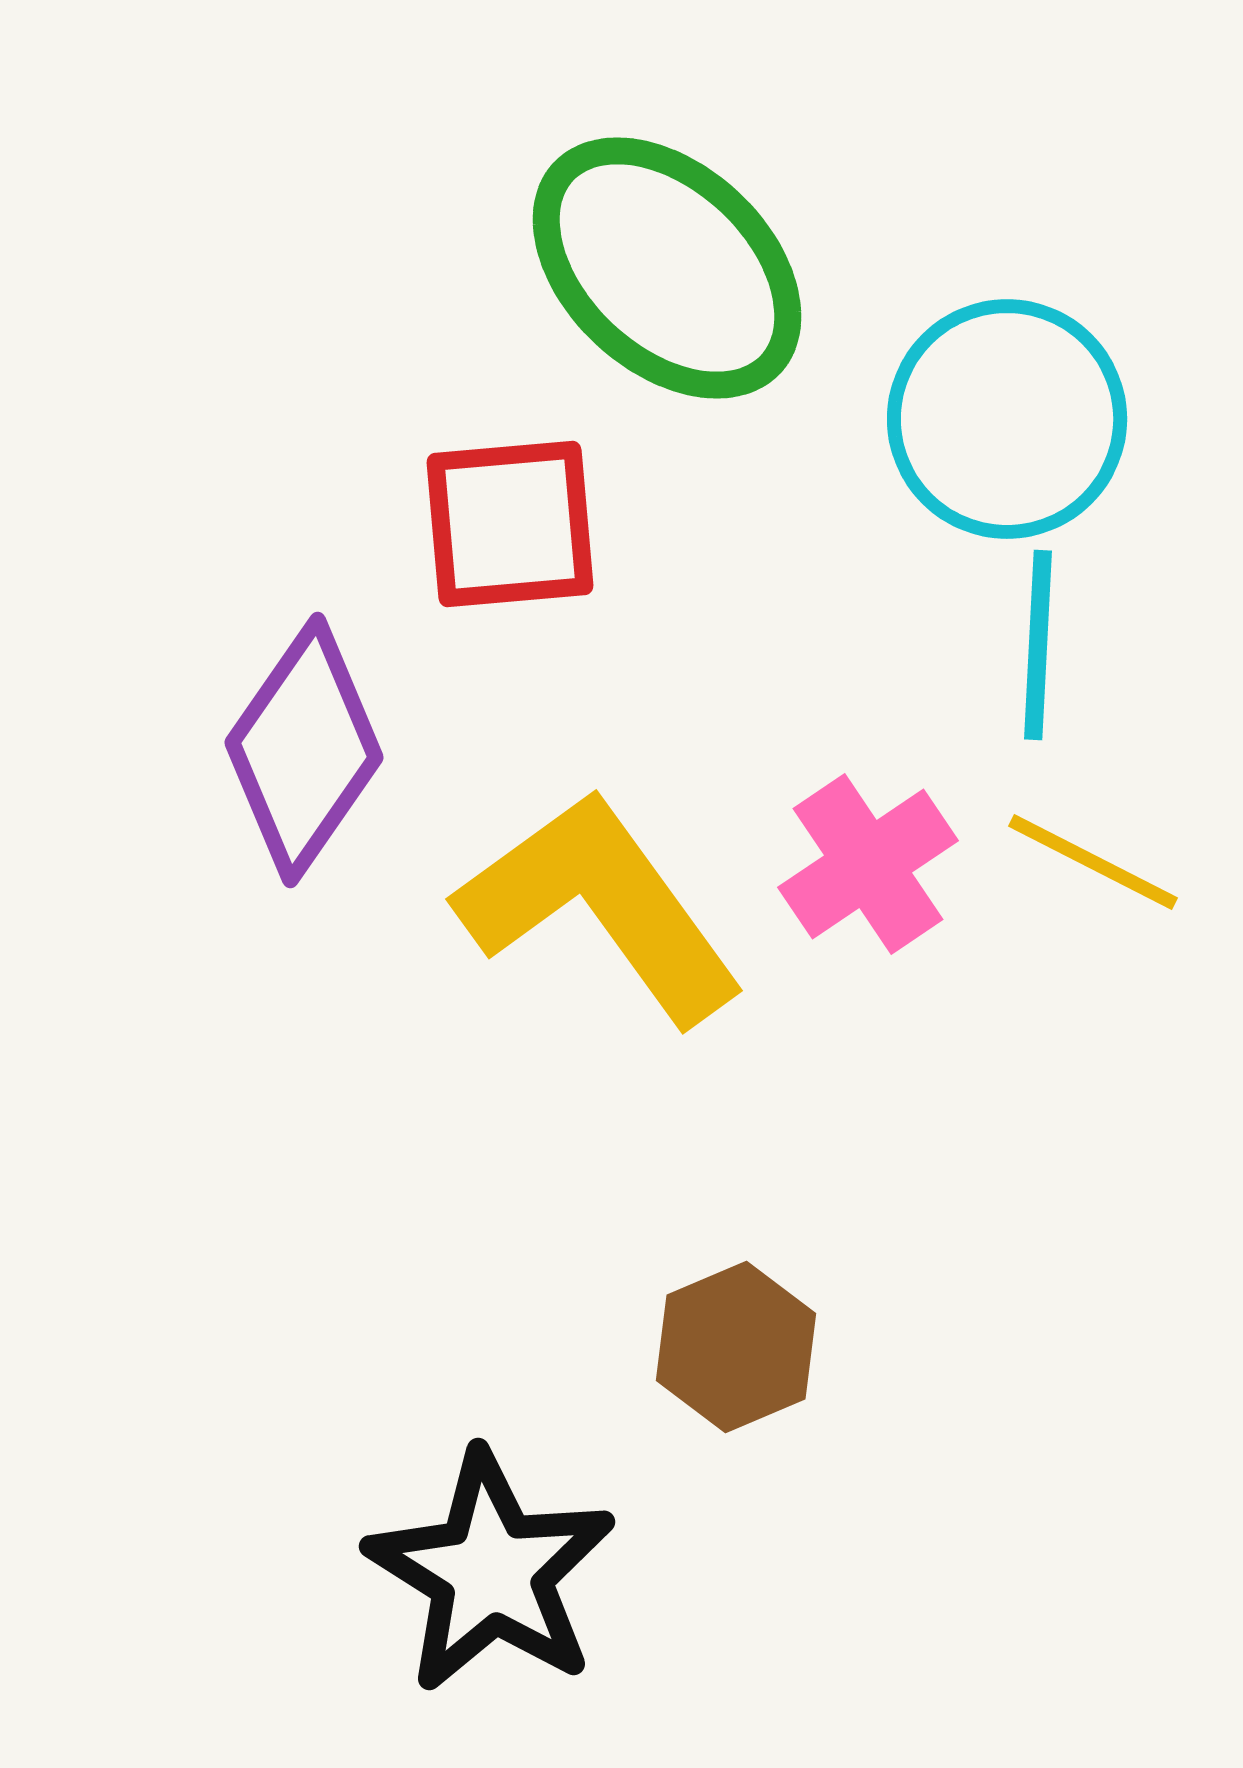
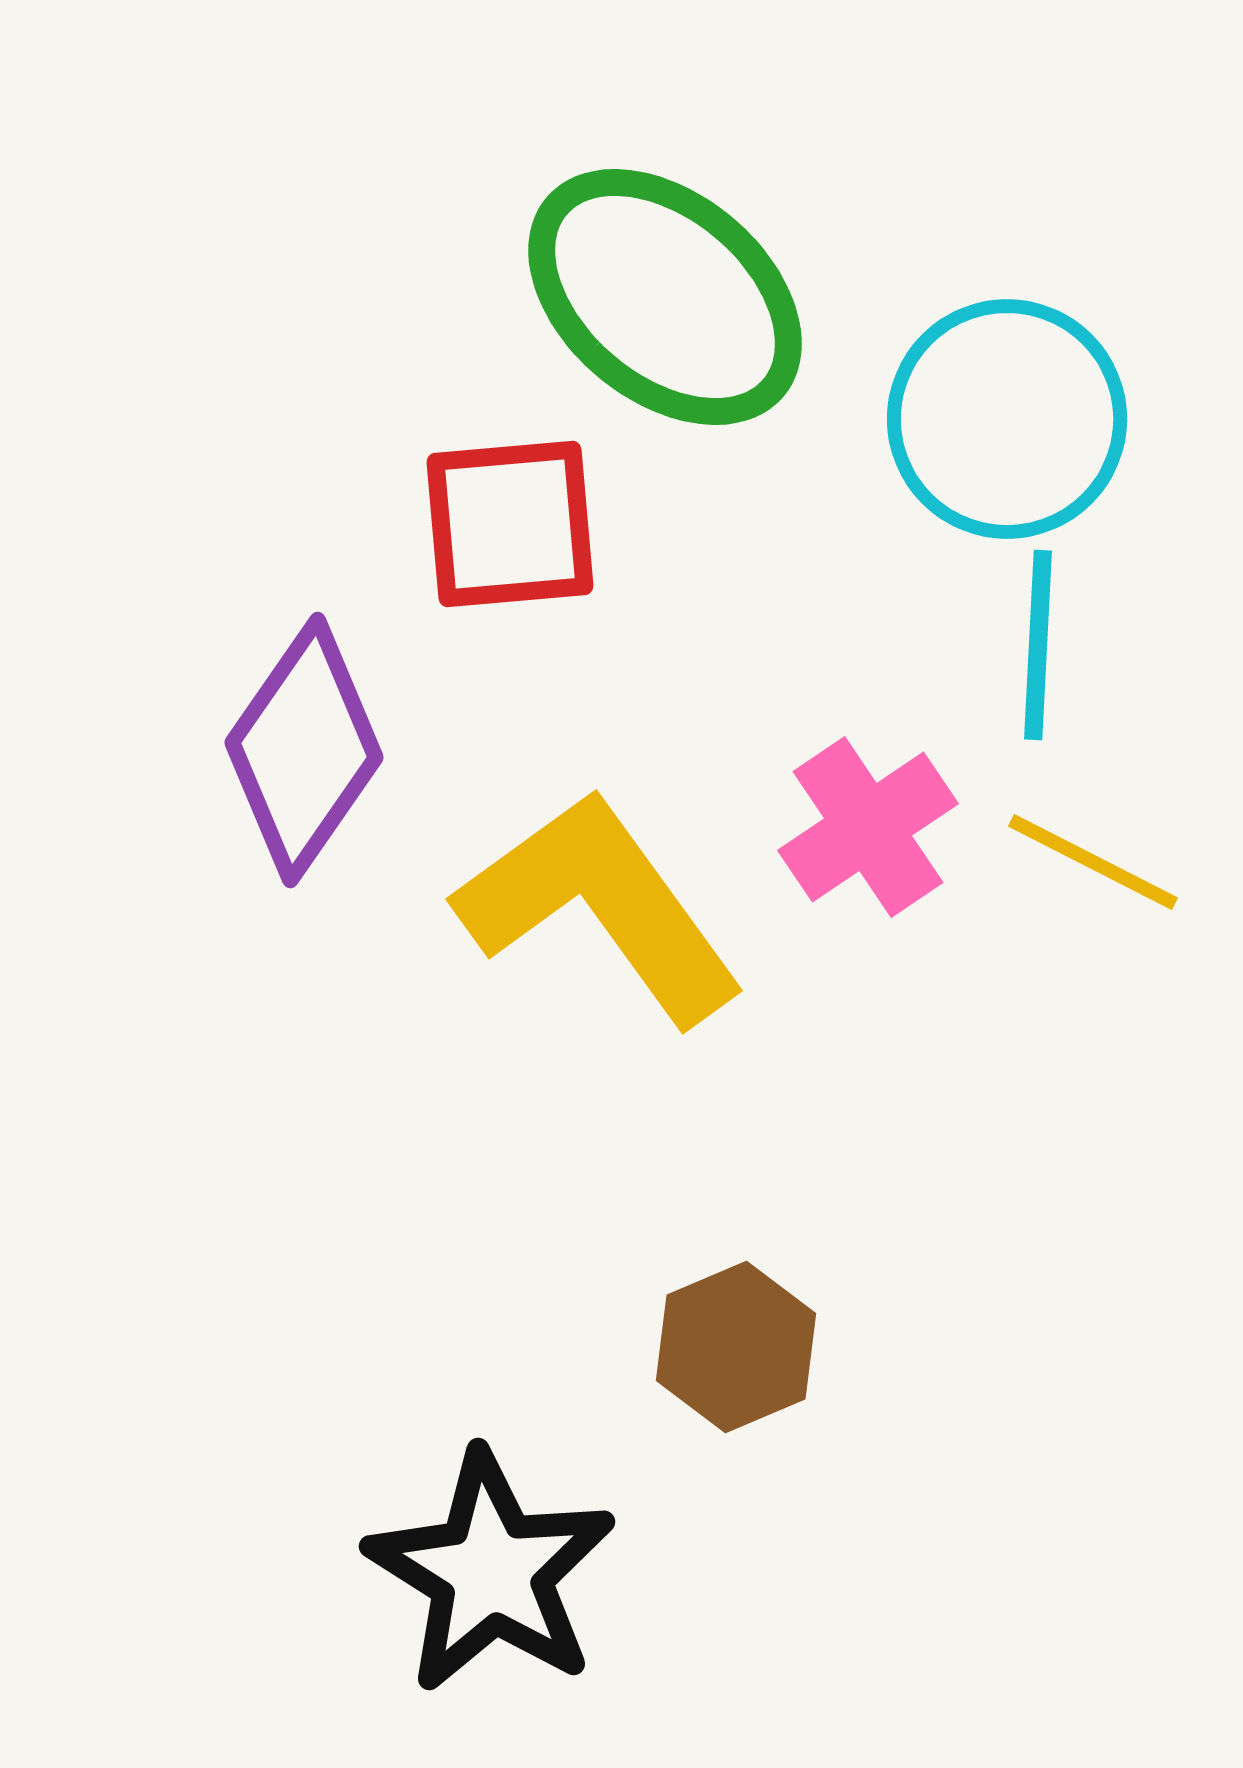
green ellipse: moved 2 px left, 29 px down; rotated 3 degrees counterclockwise
pink cross: moved 37 px up
